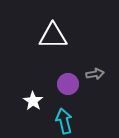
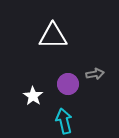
white star: moved 5 px up
